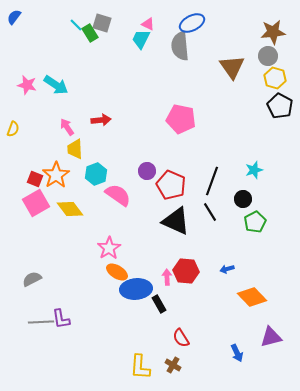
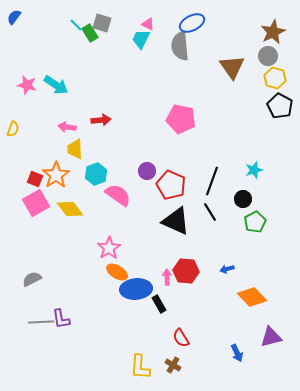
brown star at (273, 32): rotated 20 degrees counterclockwise
pink arrow at (67, 127): rotated 48 degrees counterclockwise
